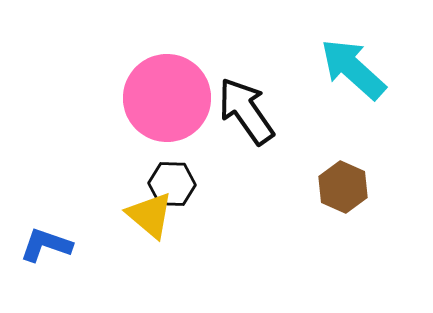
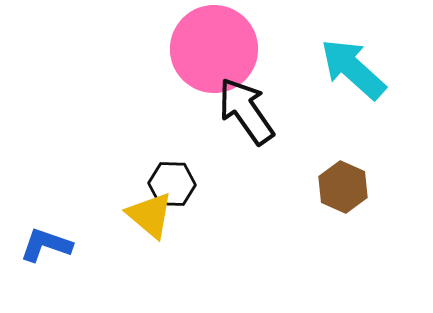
pink circle: moved 47 px right, 49 px up
